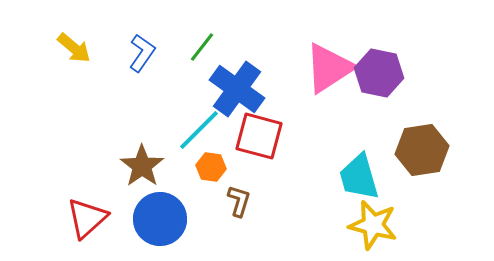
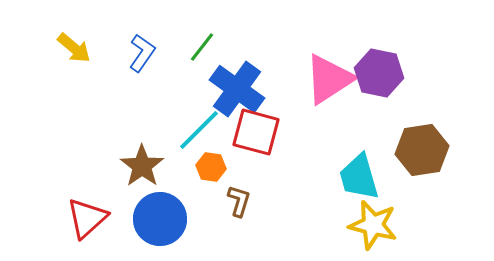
pink triangle: moved 11 px down
red square: moved 3 px left, 4 px up
